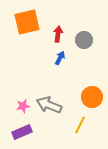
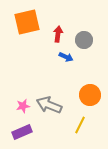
blue arrow: moved 6 px right, 1 px up; rotated 88 degrees clockwise
orange circle: moved 2 px left, 2 px up
